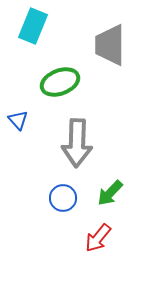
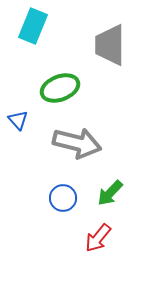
green ellipse: moved 6 px down
gray arrow: rotated 78 degrees counterclockwise
